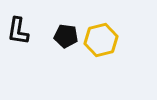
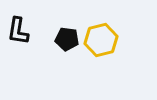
black pentagon: moved 1 px right, 3 px down
